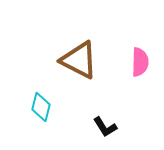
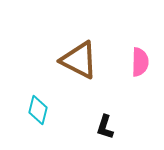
cyan diamond: moved 3 px left, 3 px down
black L-shape: rotated 50 degrees clockwise
